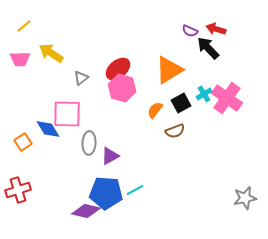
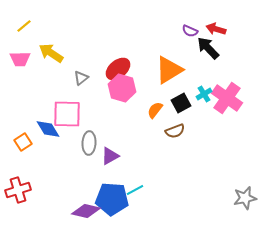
blue pentagon: moved 6 px right, 6 px down
